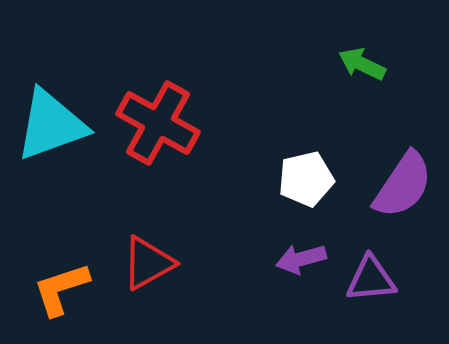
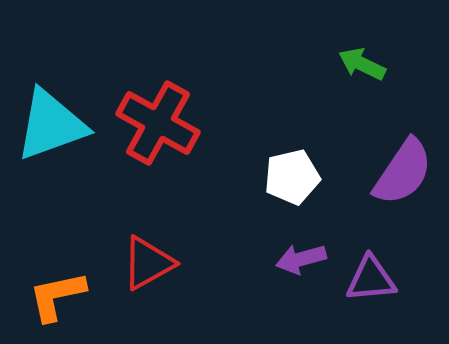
white pentagon: moved 14 px left, 2 px up
purple semicircle: moved 13 px up
orange L-shape: moved 4 px left, 7 px down; rotated 6 degrees clockwise
